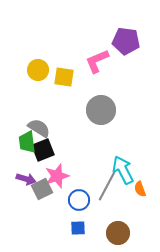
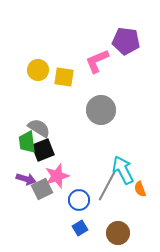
blue square: moved 2 px right; rotated 28 degrees counterclockwise
